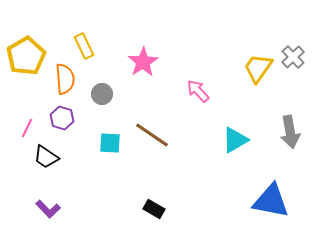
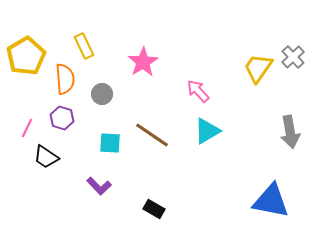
cyan triangle: moved 28 px left, 9 px up
purple L-shape: moved 51 px right, 23 px up
